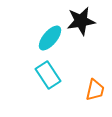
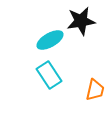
cyan ellipse: moved 2 px down; rotated 20 degrees clockwise
cyan rectangle: moved 1 px right
